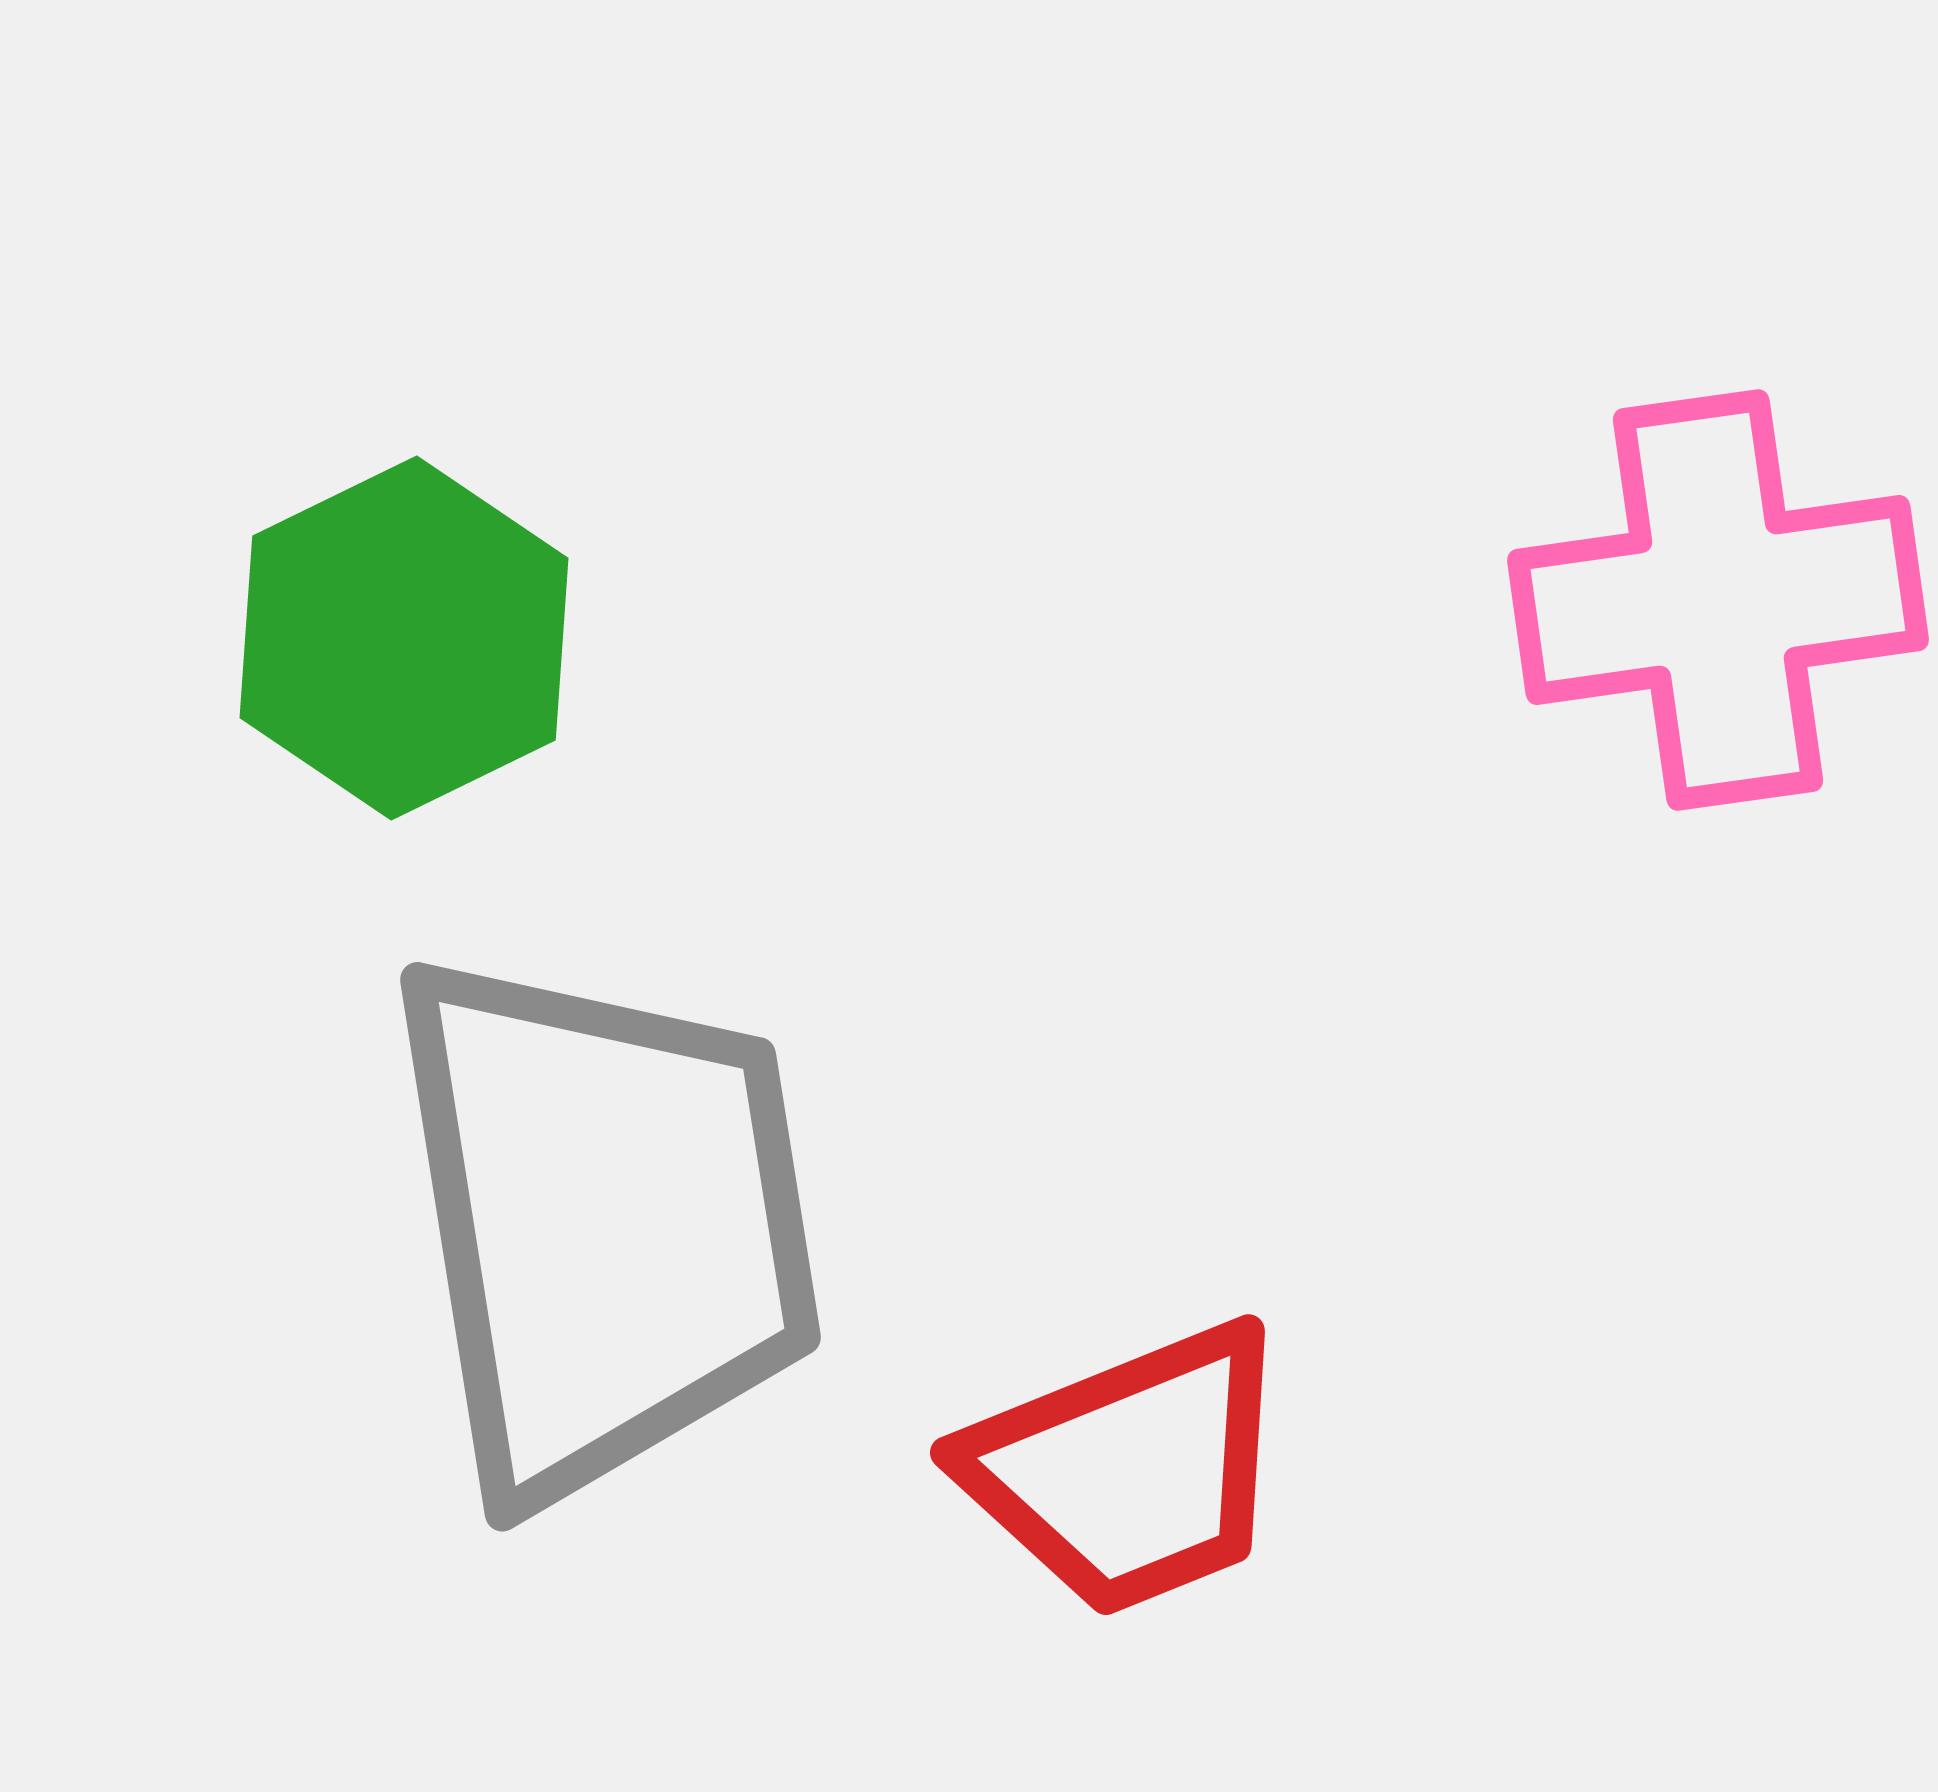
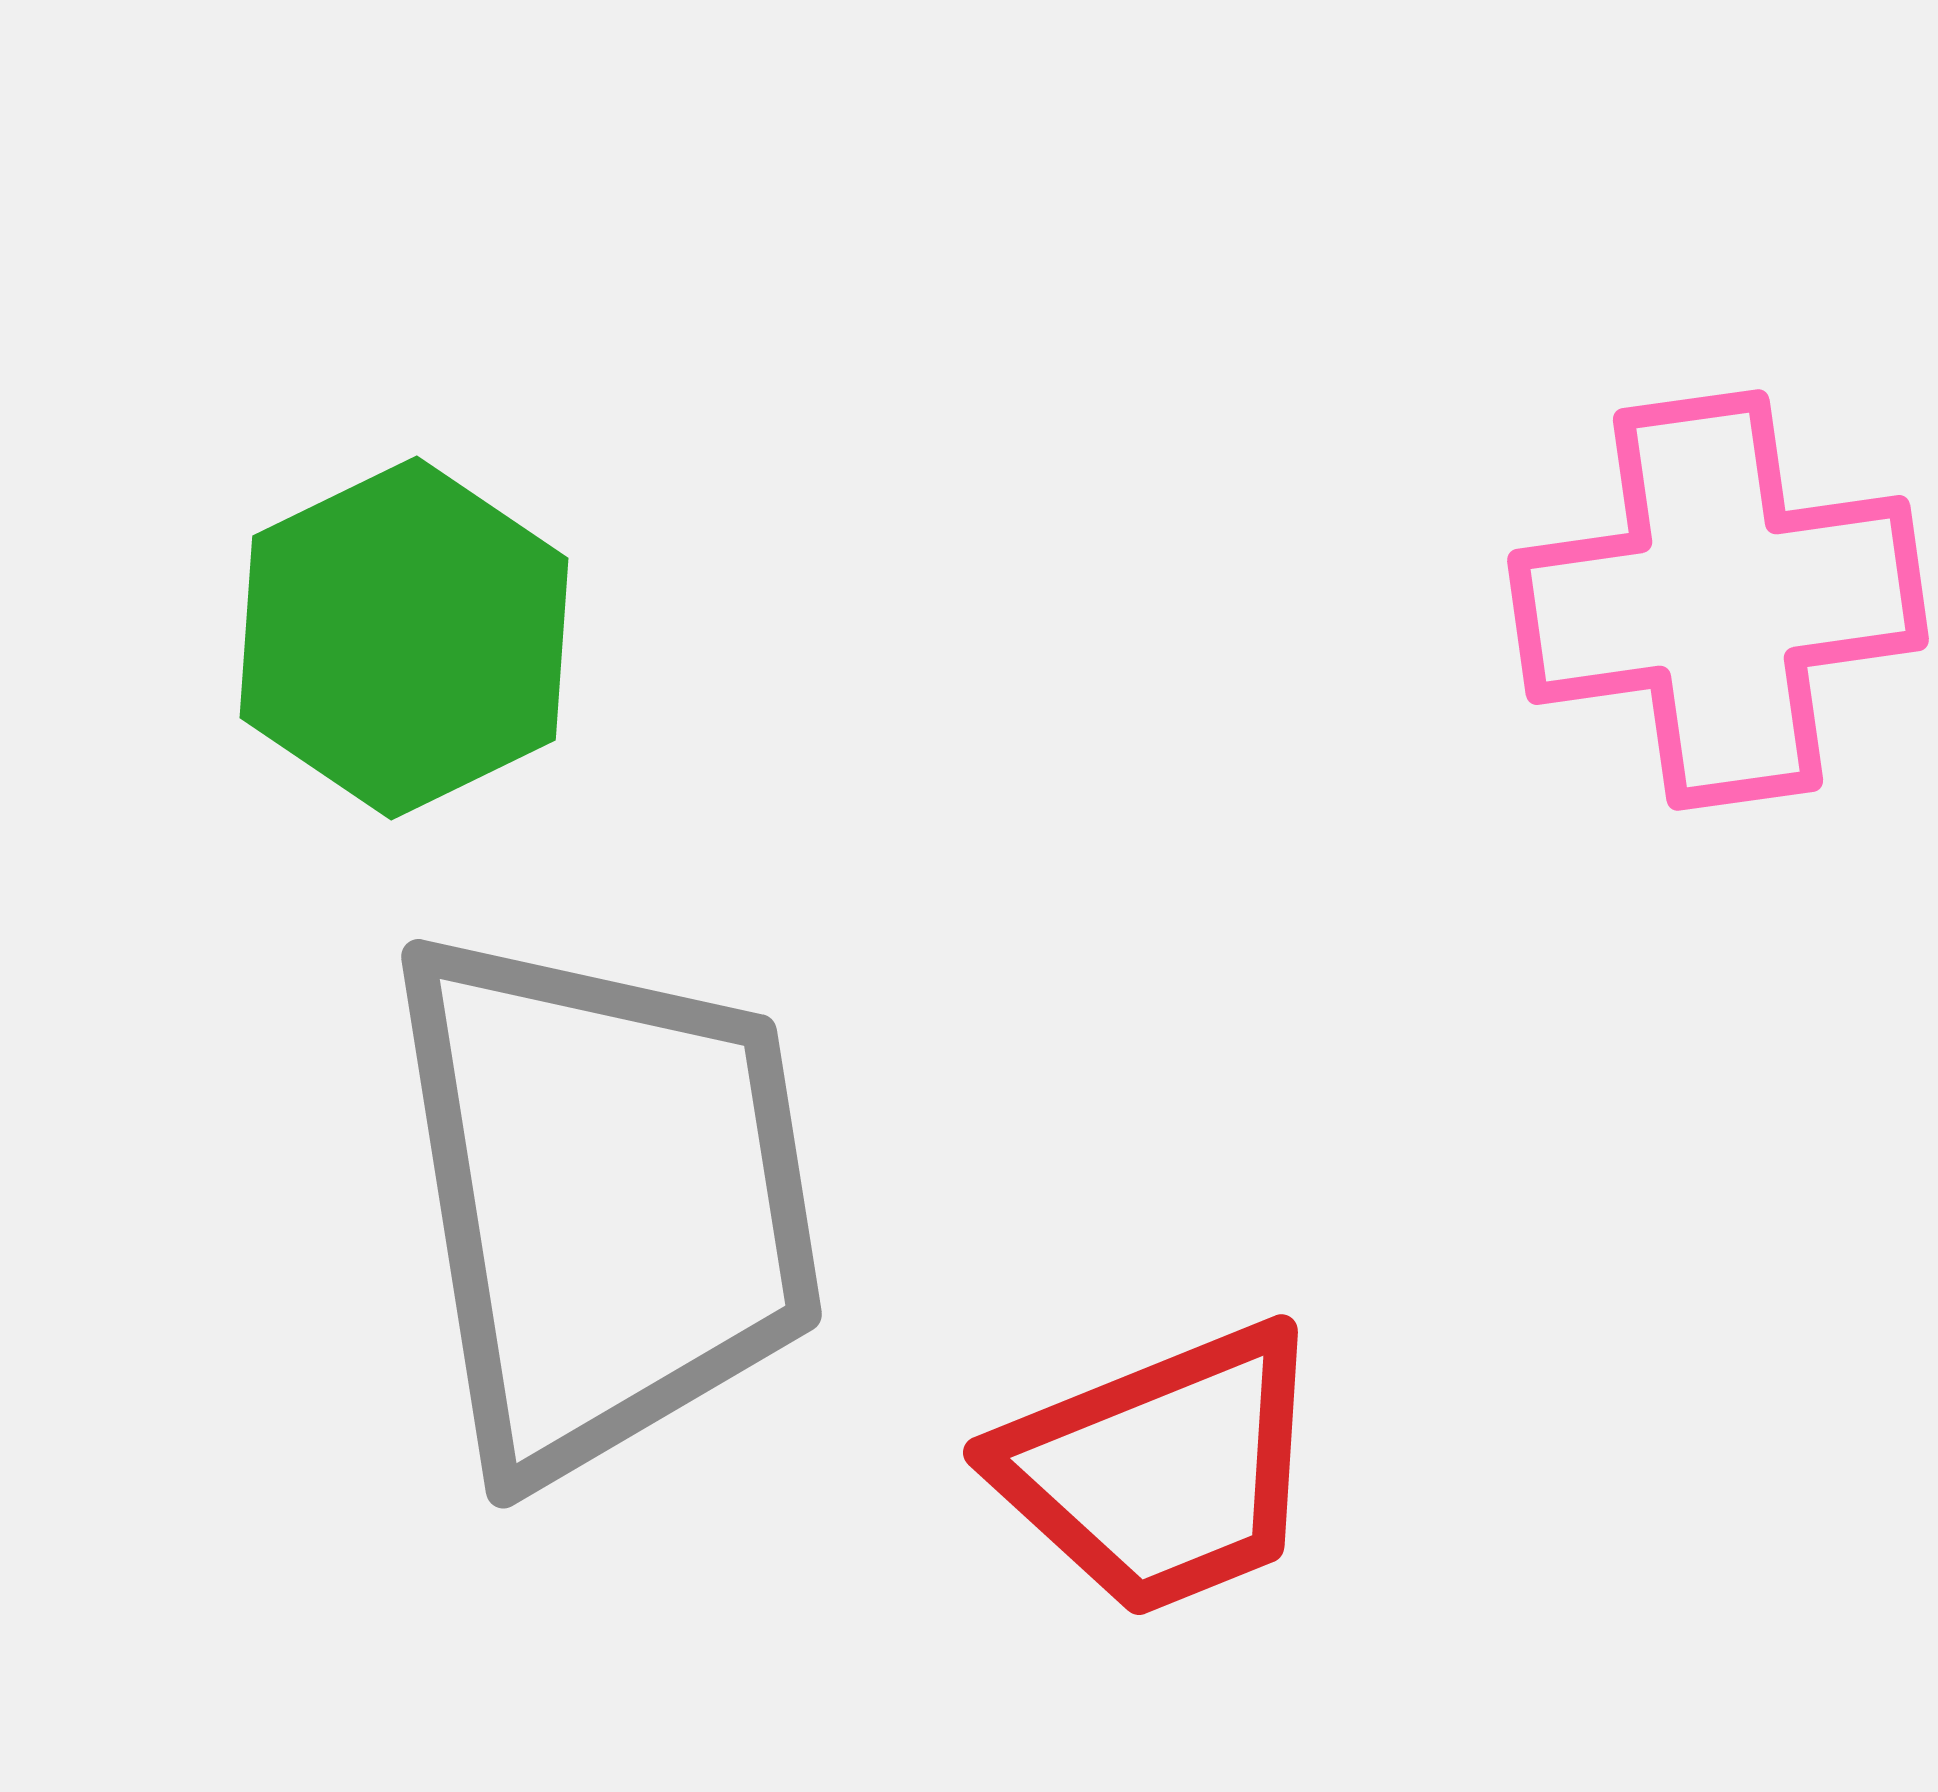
gray trapezoid: moved 1 px right, 23 px up
red trapezoid: moved 33 px right
